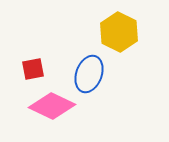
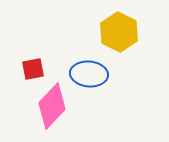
blue ellipse: rotated 75 degrees clockwise
pink diamond: rotated 72 degrees counterclockwise
